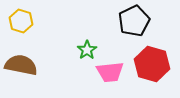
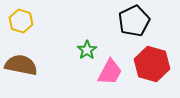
pink trapezoid: rotated 56 degrees counterclockwise
